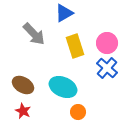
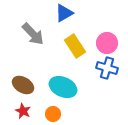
gray arrow: moved 1 px left
yellow rectangle: rotated 15 degrees counterclockwise
blue cross: rotated 25 degrees counterclockwise
orange circle: moved 25 px left, 2 px down
